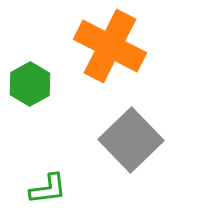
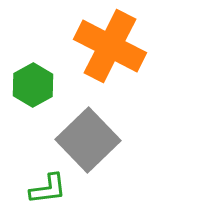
green hexagon: moved 3 px right, 1 px down
gray square: moved 43 px left
